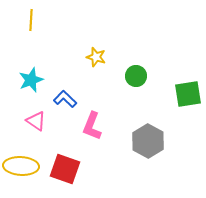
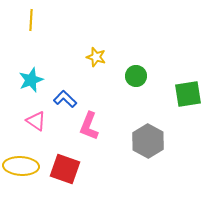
pink L-shape: moved 3 px left
